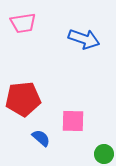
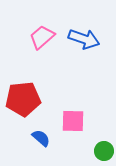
pink trapezoid: moved 19 px right, 14 px down; rotated 148 degrees clockwise
green circle: moved 3 px up
